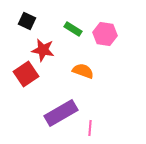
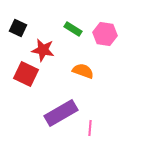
black square: moved 9 px left, 7 px down
red square: rotated 30 degrees counterclockwise
